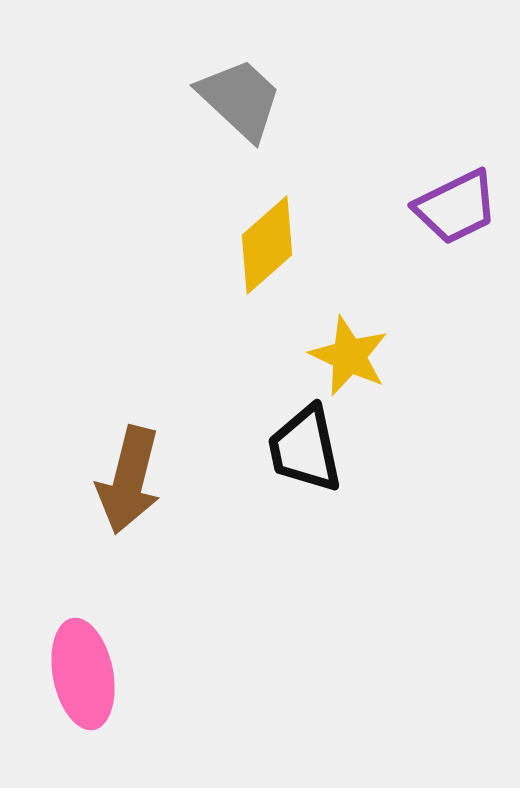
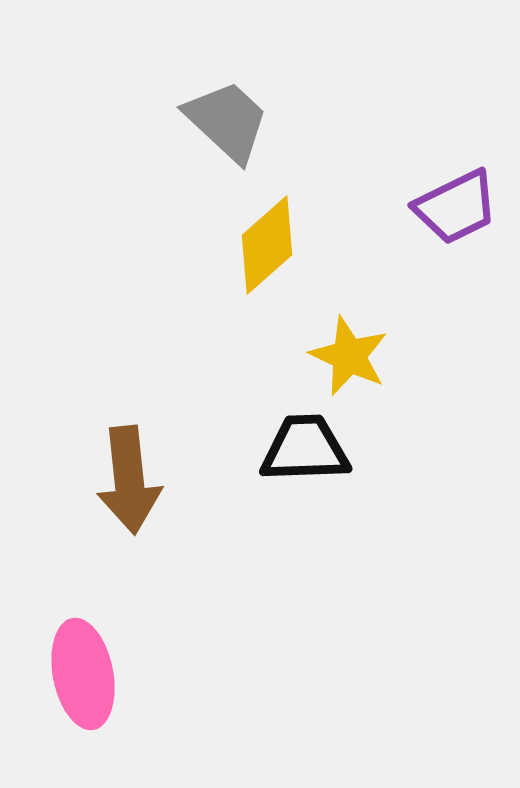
gray trapezoid: moved 13 px left, 22 px down
black trapezoid: rotated 100 degrees clockwise
brown arrow: rotated 20 degrees counterclockwise
